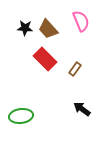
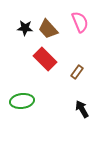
pink semicircle: moved 1 px left, 1 px down
brown rectangle: moved 2 px right, 3 px down
black arrow: rotated 24 degrees clockwise
green ellipse: moved 1 px right, 15 px up
